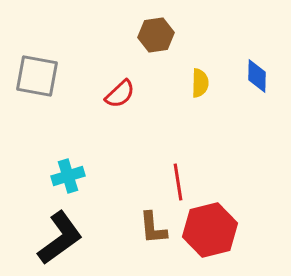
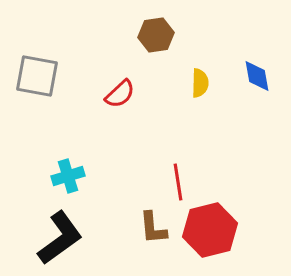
blue diamond: rotated 12 degrees counterclockwise
